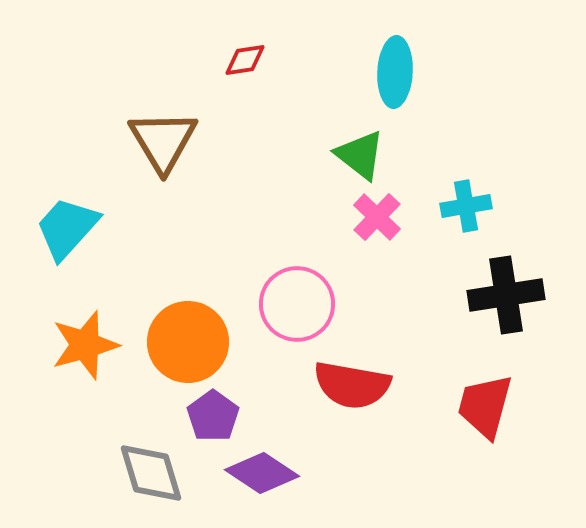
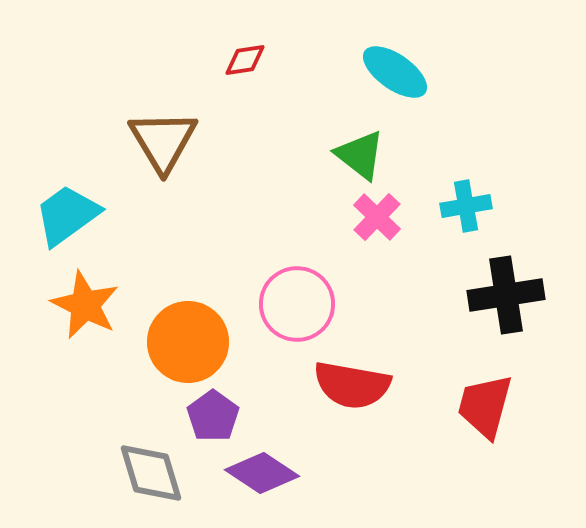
cyan ellipse: rotated 58 degrees counterclockwise
cyan trapezoid: moved 13 px up; rotated 12 degrees clockwise
orange star: moved 40 px up; rotated 30 degrees counterclockwise
